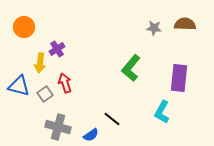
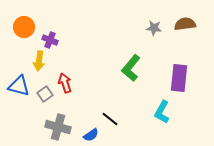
brown semicircle: rotated 10 degrees counterclockwise
purple cross: moved 7 px left, 9 px up; rotated 35 degrees counterclockwise
yellow arrow: moved 1 px left, 2 px up
black line: moved 2 px left
